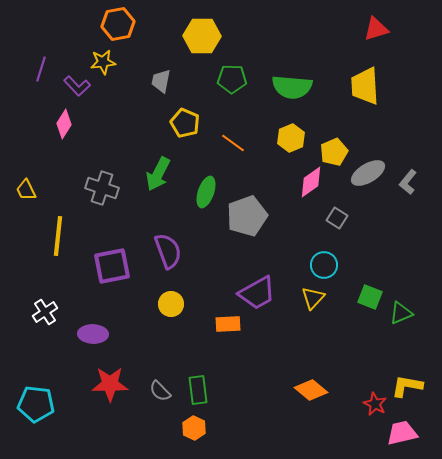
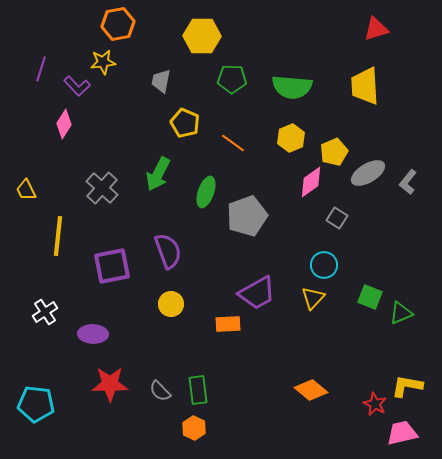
gray cross at (102, 188): rotated 24 degrees clockwise
